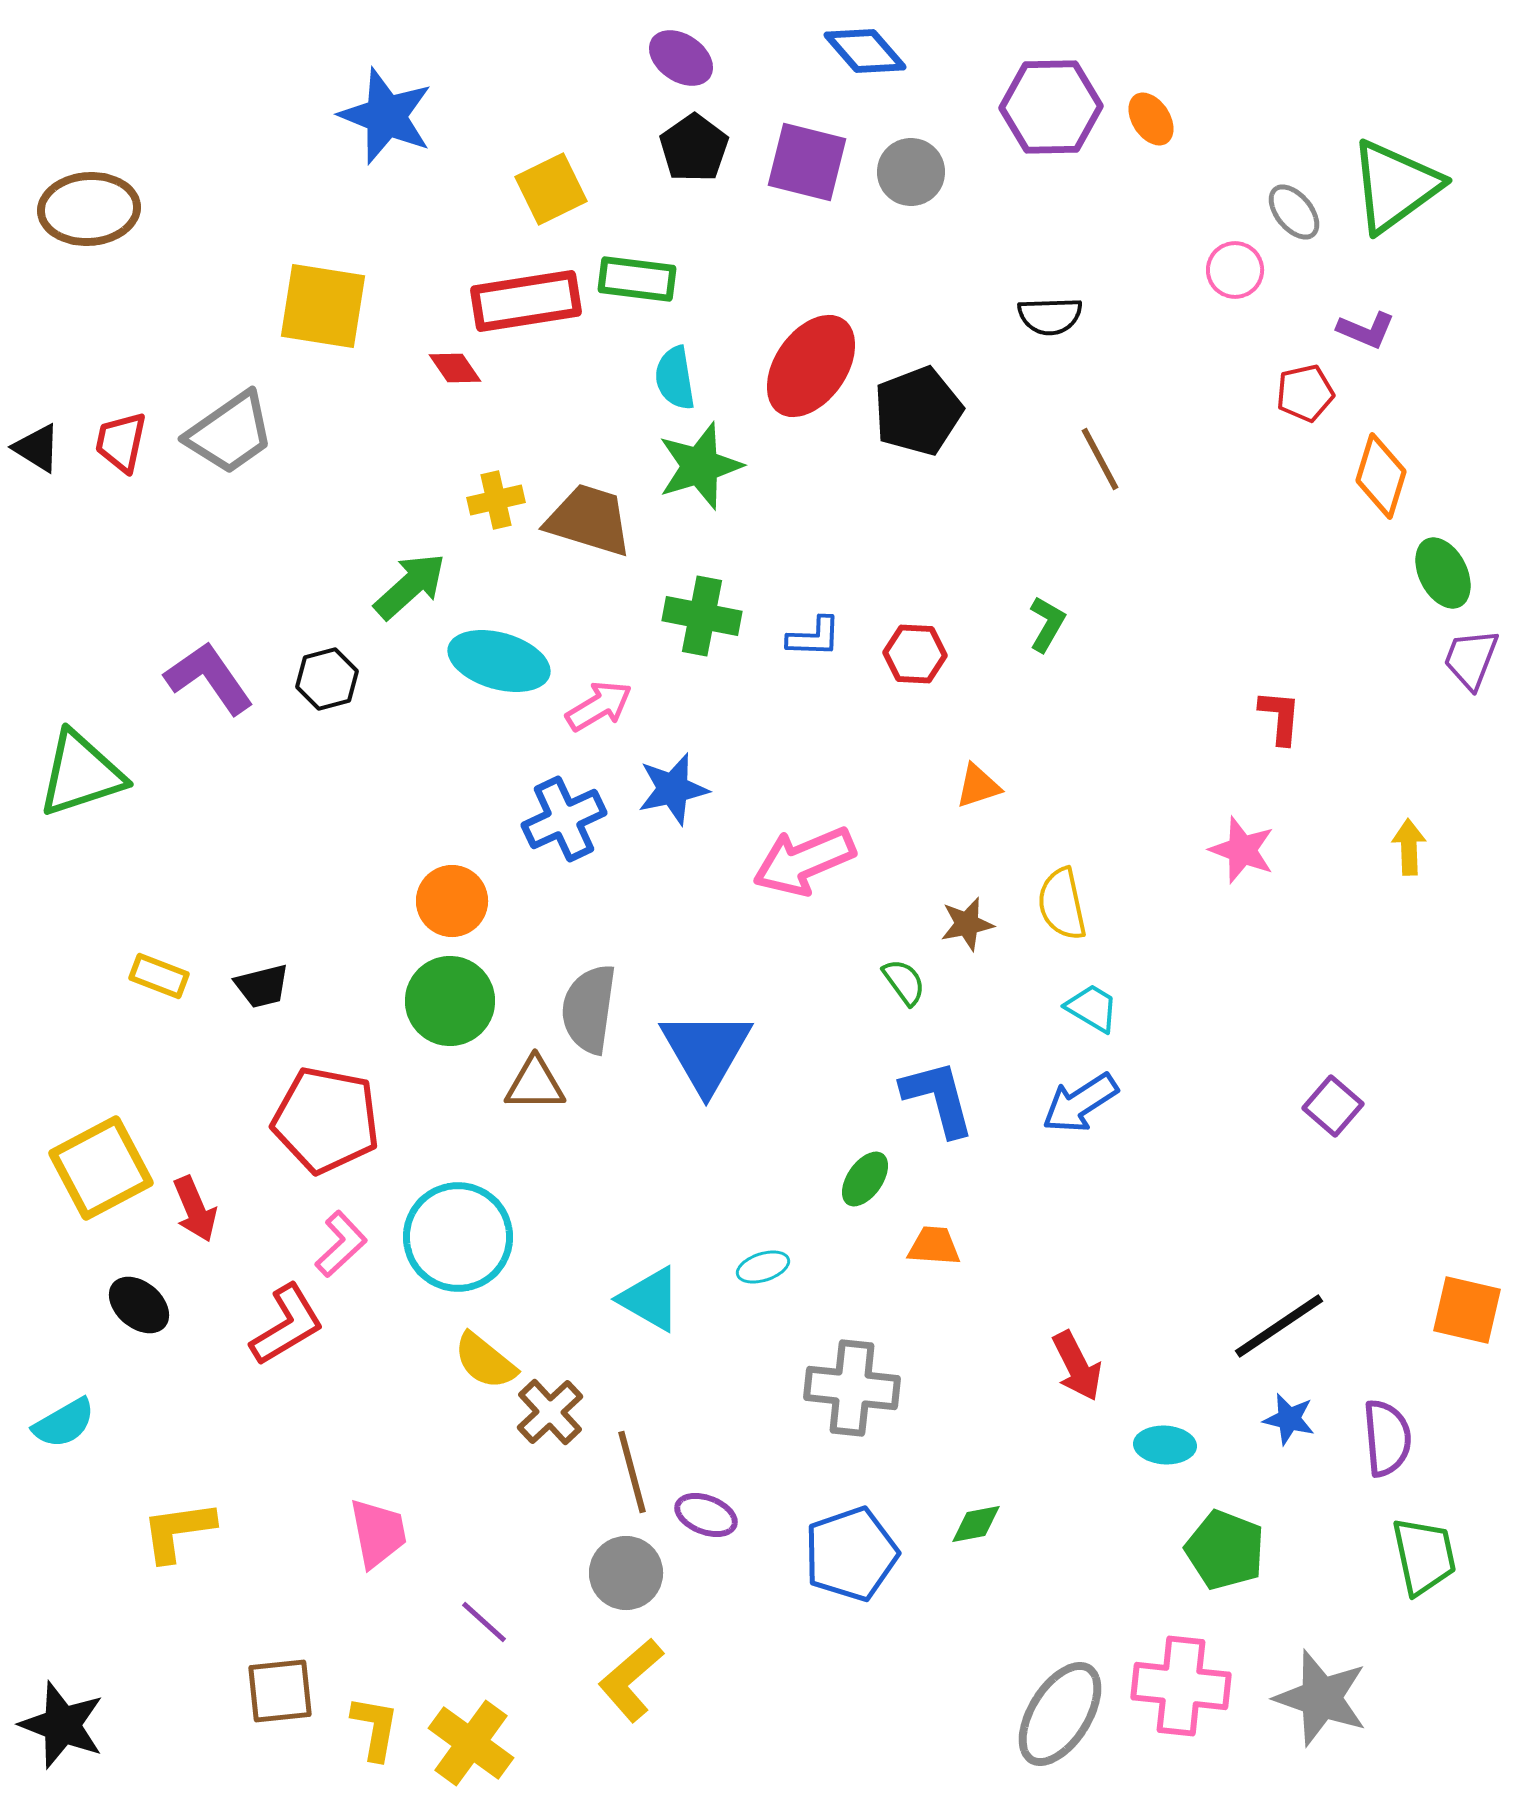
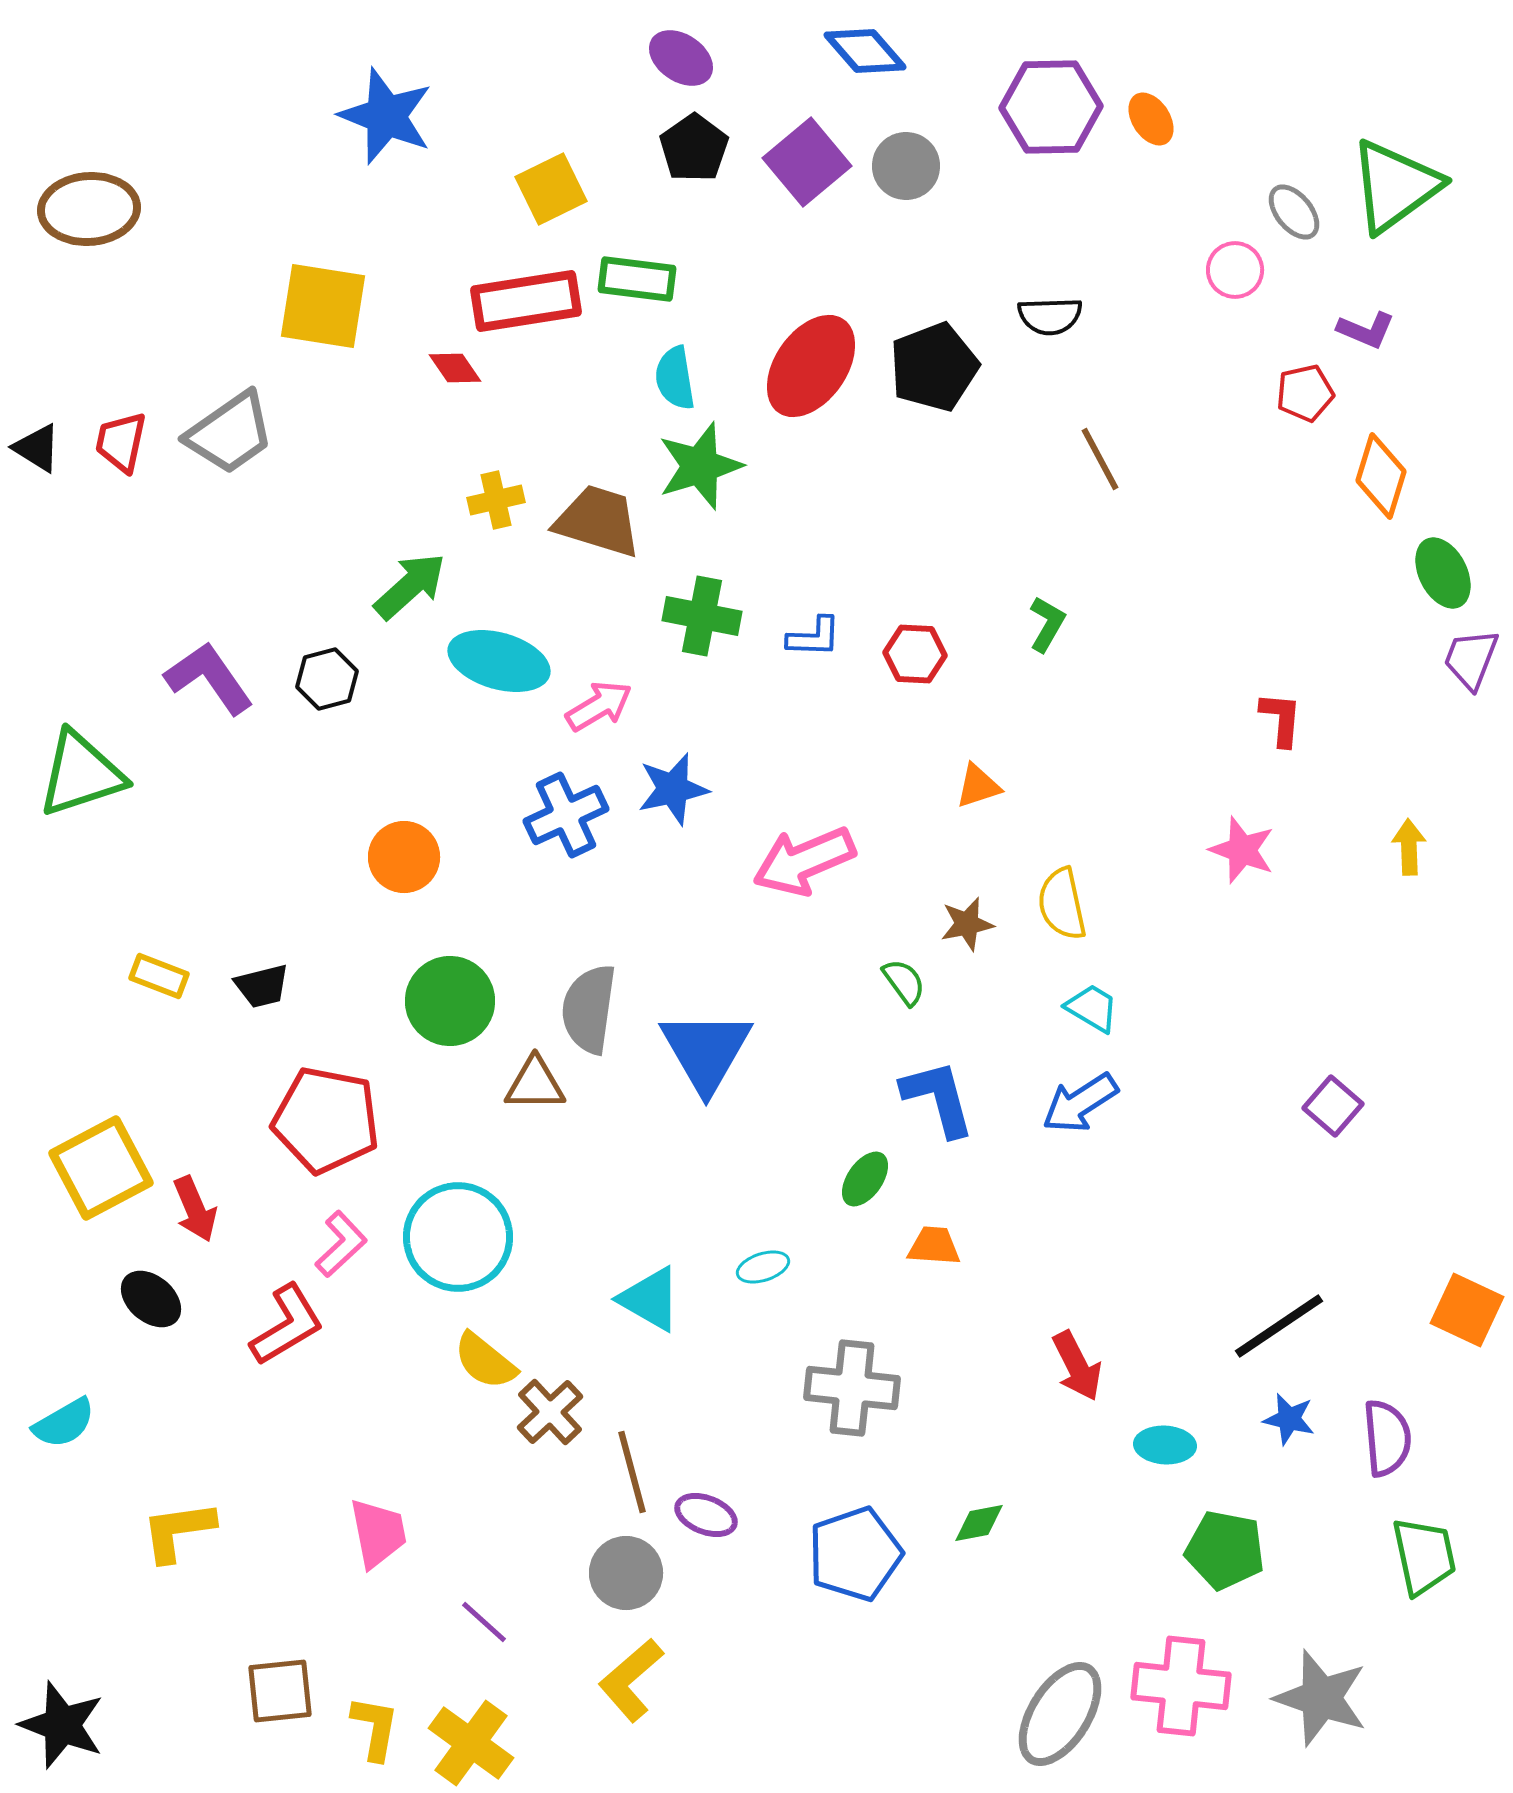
purple square at (807, 162): rotated 36 degrees clockwise
gray circle at (911, 172): moved 5 px left, 6 px up
black pentagon at (918, 411): moved 16 px right, 44 px up
brown trapezoid at (589, 520): moved 9 px right, 1 px down
red L-shape at (1280, 717): moved 1 px right, 2 px down
blue cross at (564, 819): moved 2 px right, 4 px up
orange circle at (452, 901): moved 48 px left, 44 px up
black ellipse at (139, 1305): moved 12 px right, 6 px up
orange square at (1467, 1310): rotated 12 degrees clockwise
green diamond at (976, 1524): moved 3 px right, 1 px up
green pentagon at (1225, 1550): rotated 10 degrees counterclockwise
blue pentagon at (851, 1554): moved 4 px right
